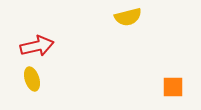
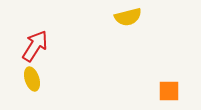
red arrow: moved 2 px left; rotated 44 degrees counterclockwise
orange square: moved 4 px left, 4 px down
